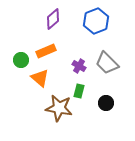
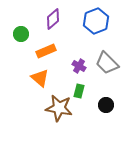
green circle: moved 26 px up
black circle: moved 2 px down
